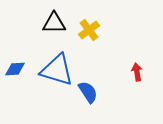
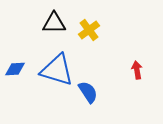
red arrow: moved 2 px up
